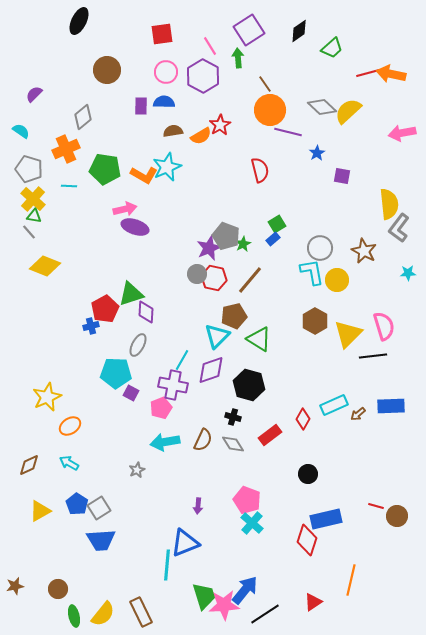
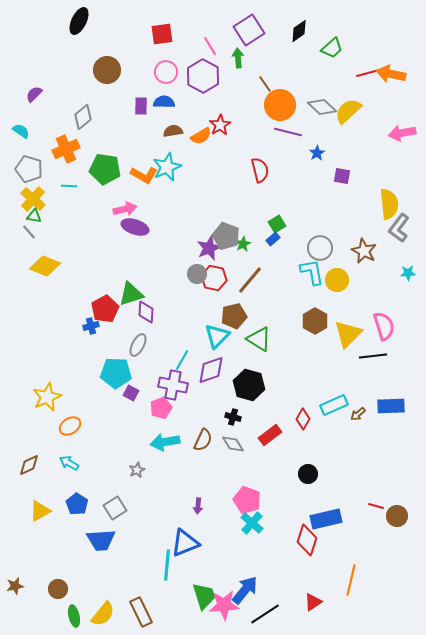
orange circle at (270, 110): moved 10 px right, 5 px up
gray square at (99, 508): moved 16 px right
